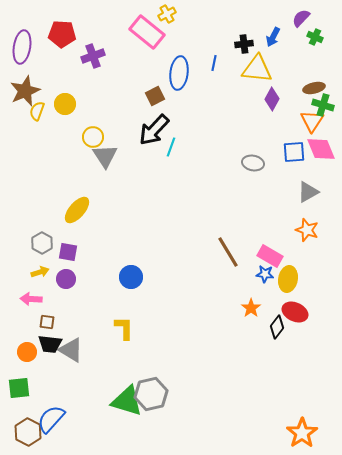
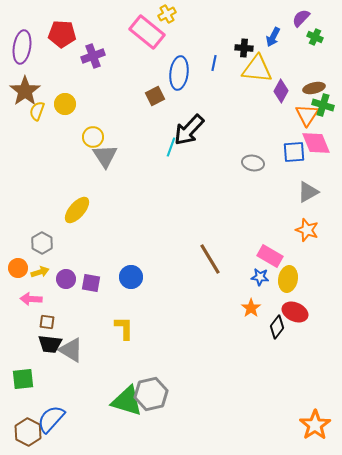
black cross at (244, 44): moved 4 px down; rotated 12 degrees clockwise
brown star at (25, 91): rotated 12 degrees counterclockwise
purple diamond at (272, 99): moved 9 px right, 8 px up
orange triangle at (312, 121): moved 5 px left, 6 px up
black arrow at (154, 130): moved 35 px right
pink diamond at (321, 149): moved 5 px left, 6 px up
purple square at (68, 252): moved 23 px right, 31 px down
brown line at (228, 252): moved 18 px left, 7 px down
blue star at (265, 274): moved 5 px left, 3 px down
orange circle at (27, 352): moved 9 px left, 84 px up
green square at (19, 388): moved 4 px right, 9 px up
orange star at (302, 433): moved 13 px right, 8 px up
